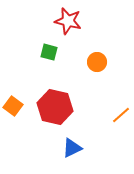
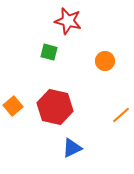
orange circle: moved 8 px right, 1 px up
orange square: rotated 12 degrees clockwise
